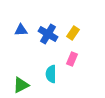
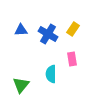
yellow rectangle: moved 4 px up
pink rectangle: rotated 32 degrees counterclockwise
green triangle: rotated 24 degrees counterclockwise
